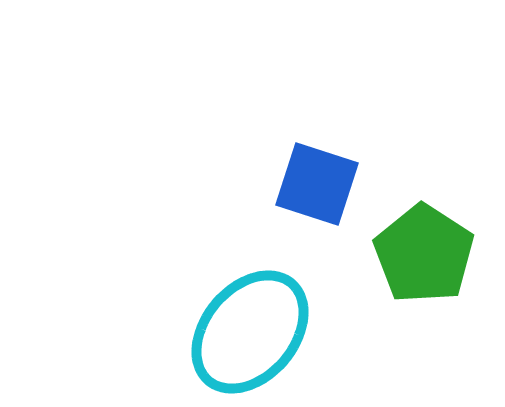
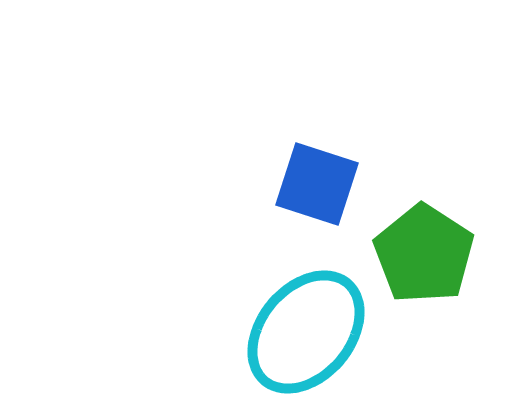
cyan ellipse: moved 56 px right
